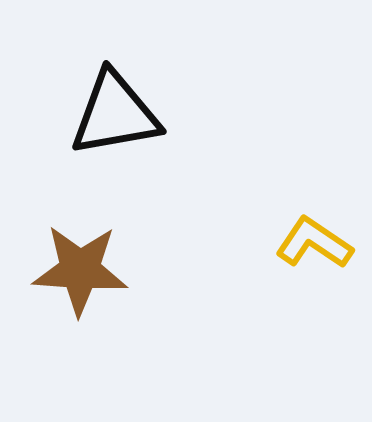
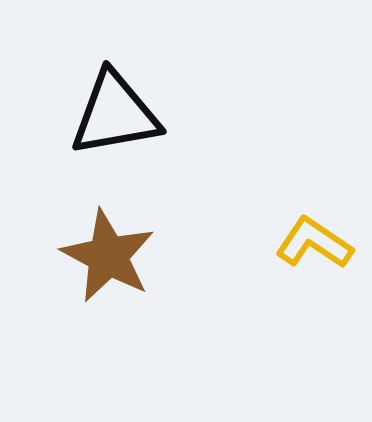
brown star: moved 28 px right, 14 px up; rotated 24 degrees clockwise
